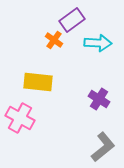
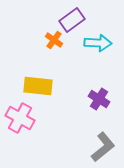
yellow rectangle: moved 4 px down
